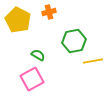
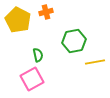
orange cross: moved 3 px left
green semicircle: rotated 48 degrees clockwise
yellow line: moved 2 px right, 1 px down
